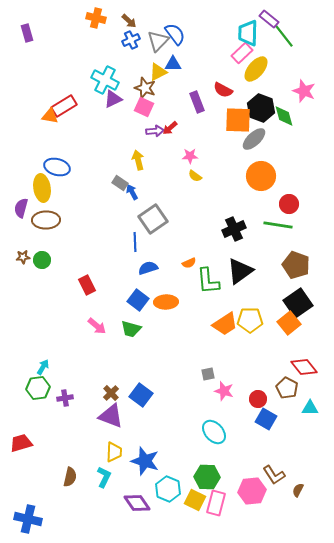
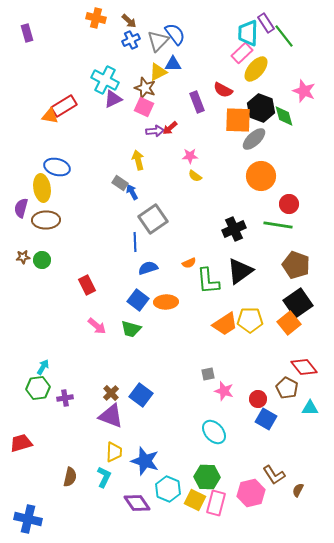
purple rectangle at (269, 19): moved 3 px left, 4 px down; rotated 18 degrees clockwise
pink hexagon at (252, 491): moved 1 px left, 2 px down; rotated 8 degrees counterclockwise
